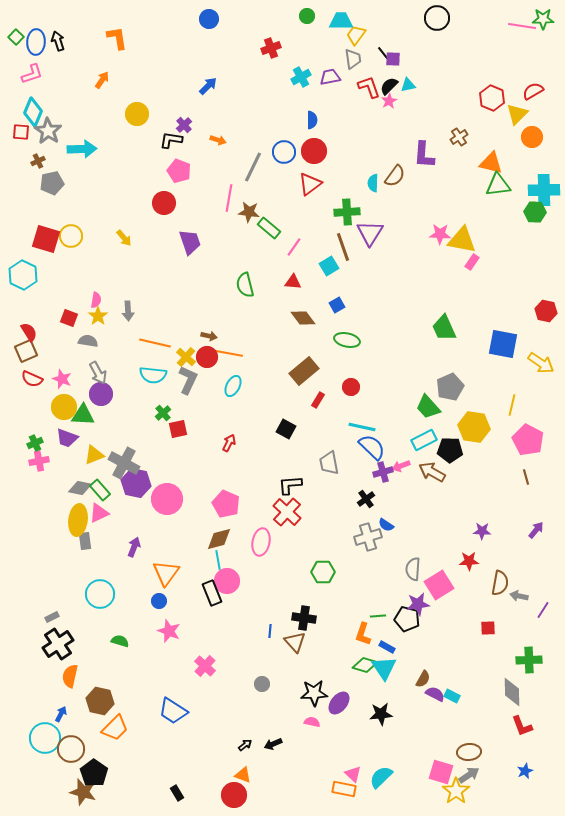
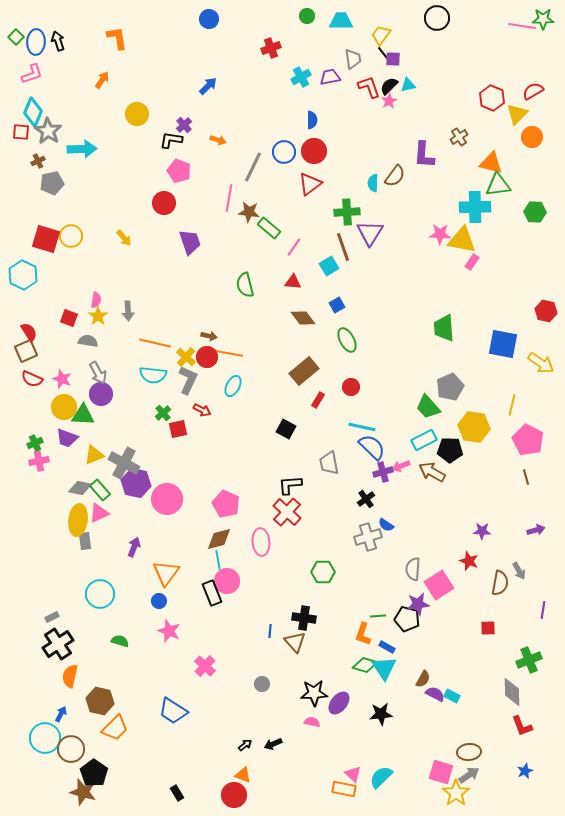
yellow trapezoid at (356, 35): moved 25 px right
cyan cross at (544, 190): moved 69 px left, 17 px down
green trapezoid at (444, 328): rotated 20 degrees clockwise
green ellipse at (347, 340): rotated 50 degrees clockwise
red arrow at (229, 443): moved 27 px left, 33 px up; rotated 90 degrees clockwise
purple arrow at (536, 530): rotated 36 degrees clockwise
pink ellipse at (261, 542): rotated 16 degrees counterclockwise
red star at (469, 561): rotated 24 degrees clockwise
gray arrow at (519, 596): moved 25 px up; rotated 132 degrees counterclockwise
purple line at (543, 610): rotated 24 degrees counterclockwise
green cross at (529, 660): rotated 20 degrees counterclockwise
yellow star at (456, 791): moved 2 px down
